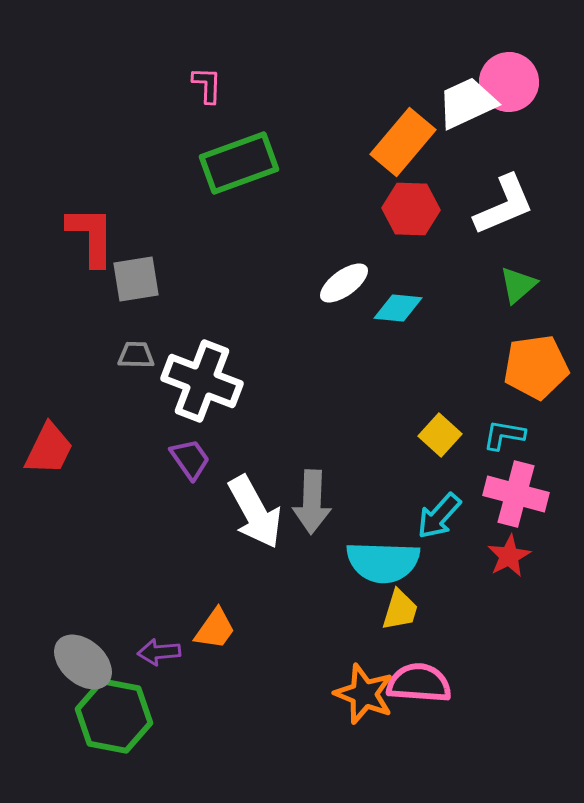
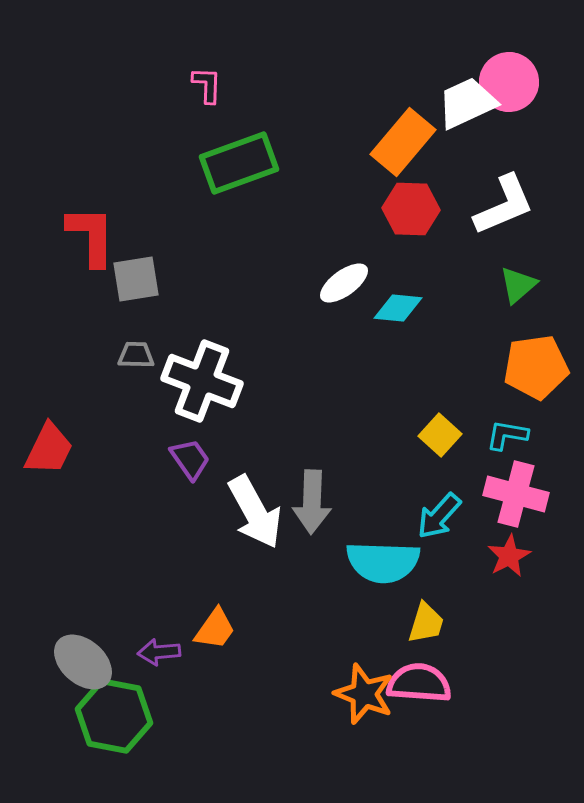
cyan L-shape: moved 3 px right
yellow trapezoid: moved 26 px right, 13 px down
